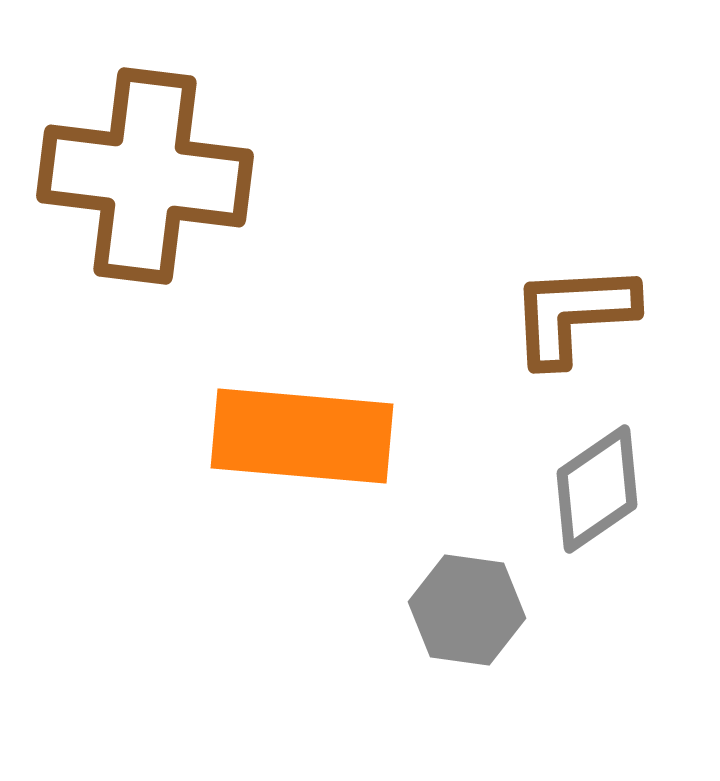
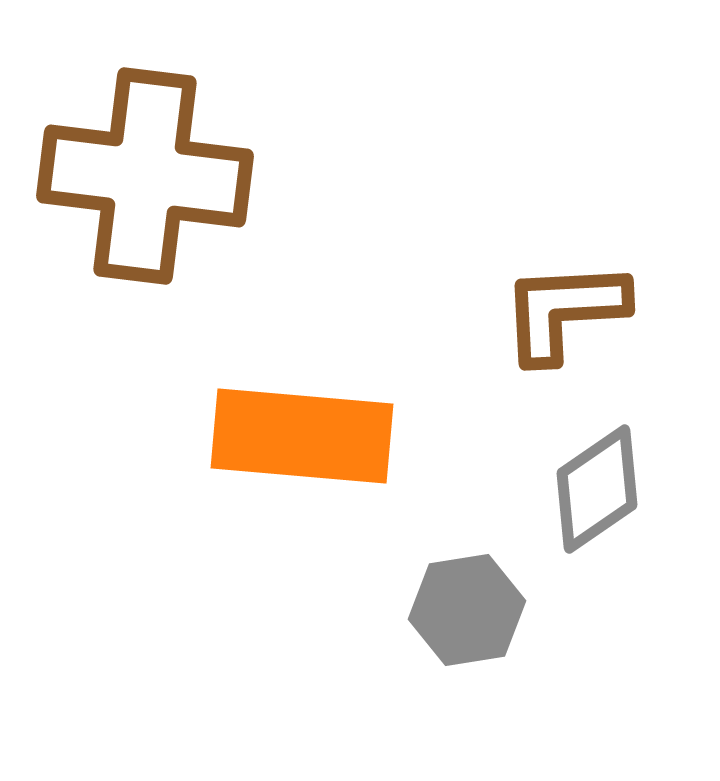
brown L-shape: moved 9 px left, 3 px up
gray hexagon: rotated 17 degrees counterclockwise
